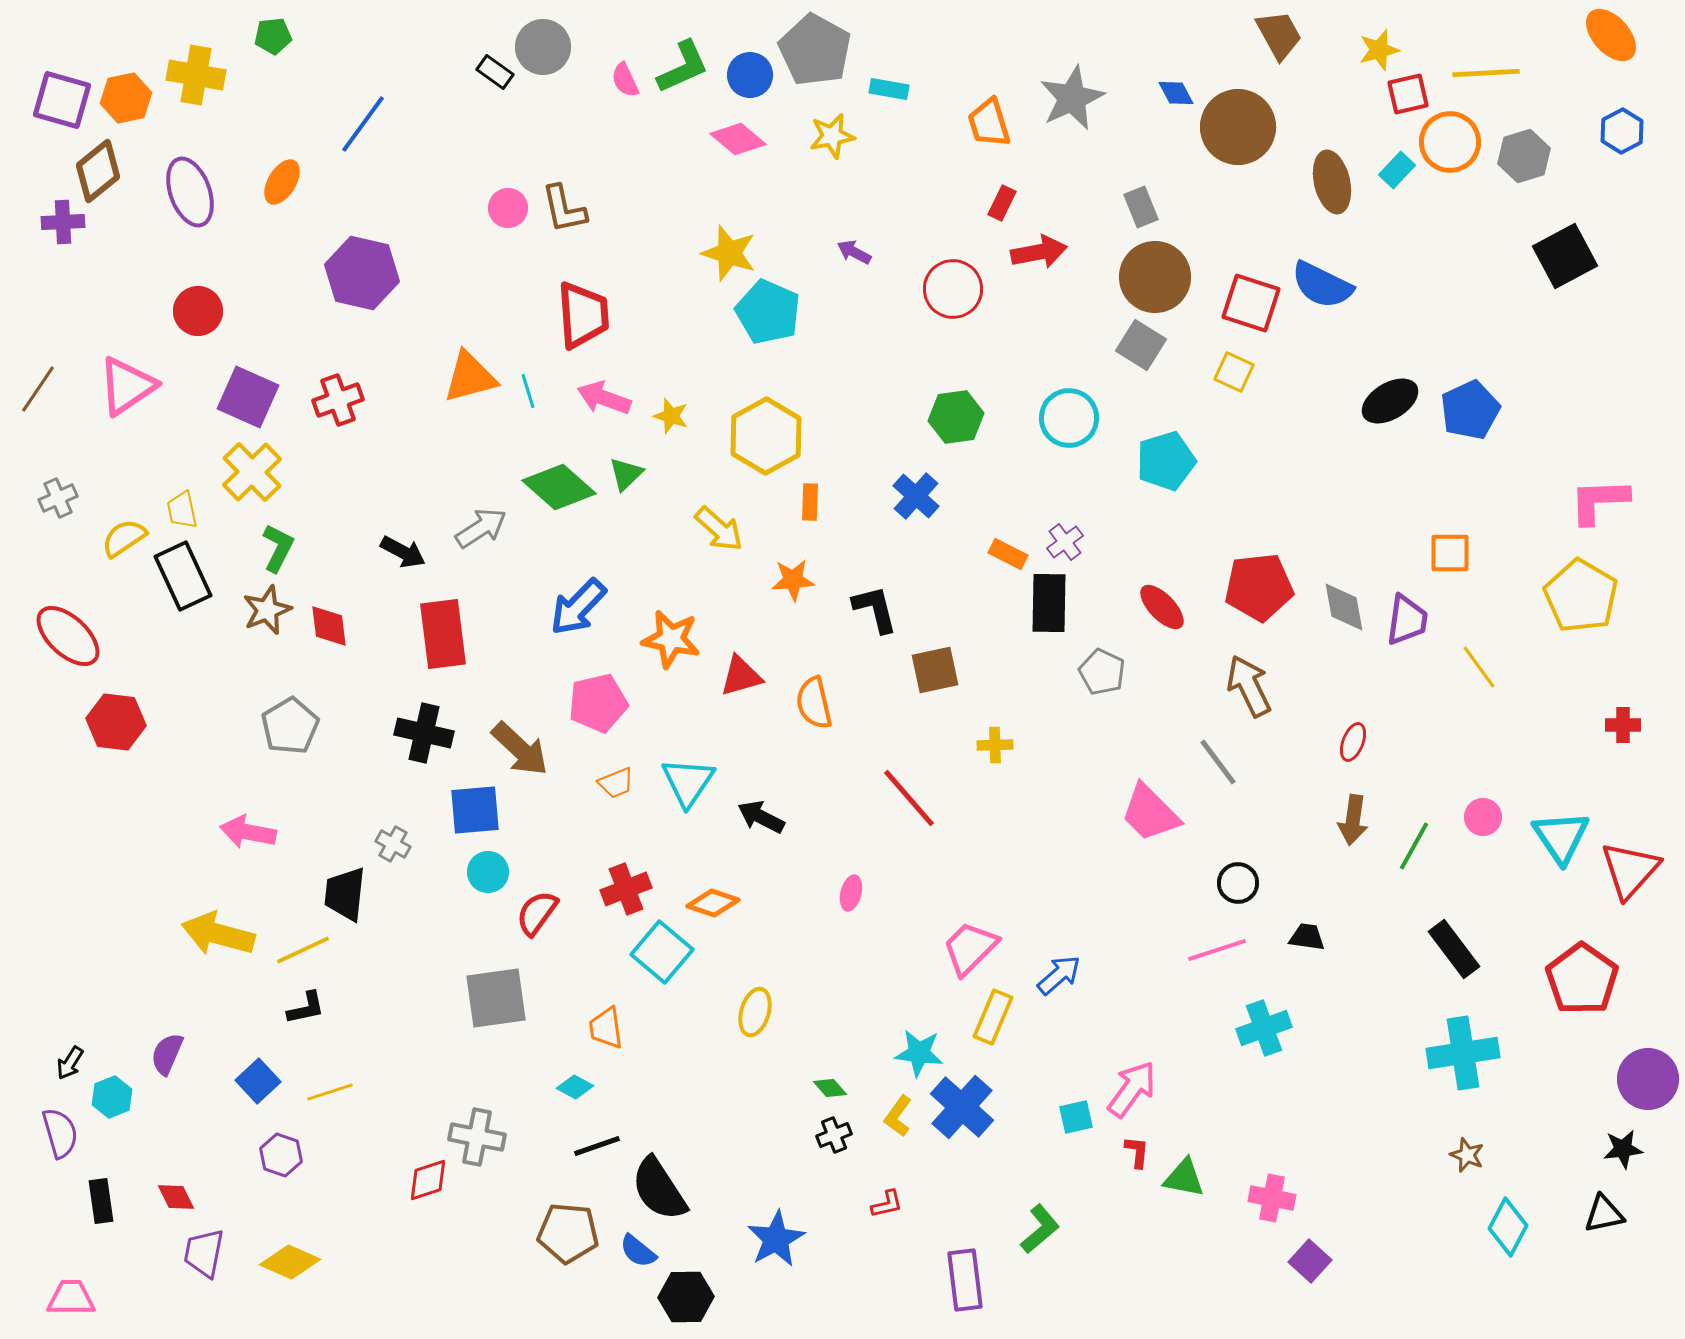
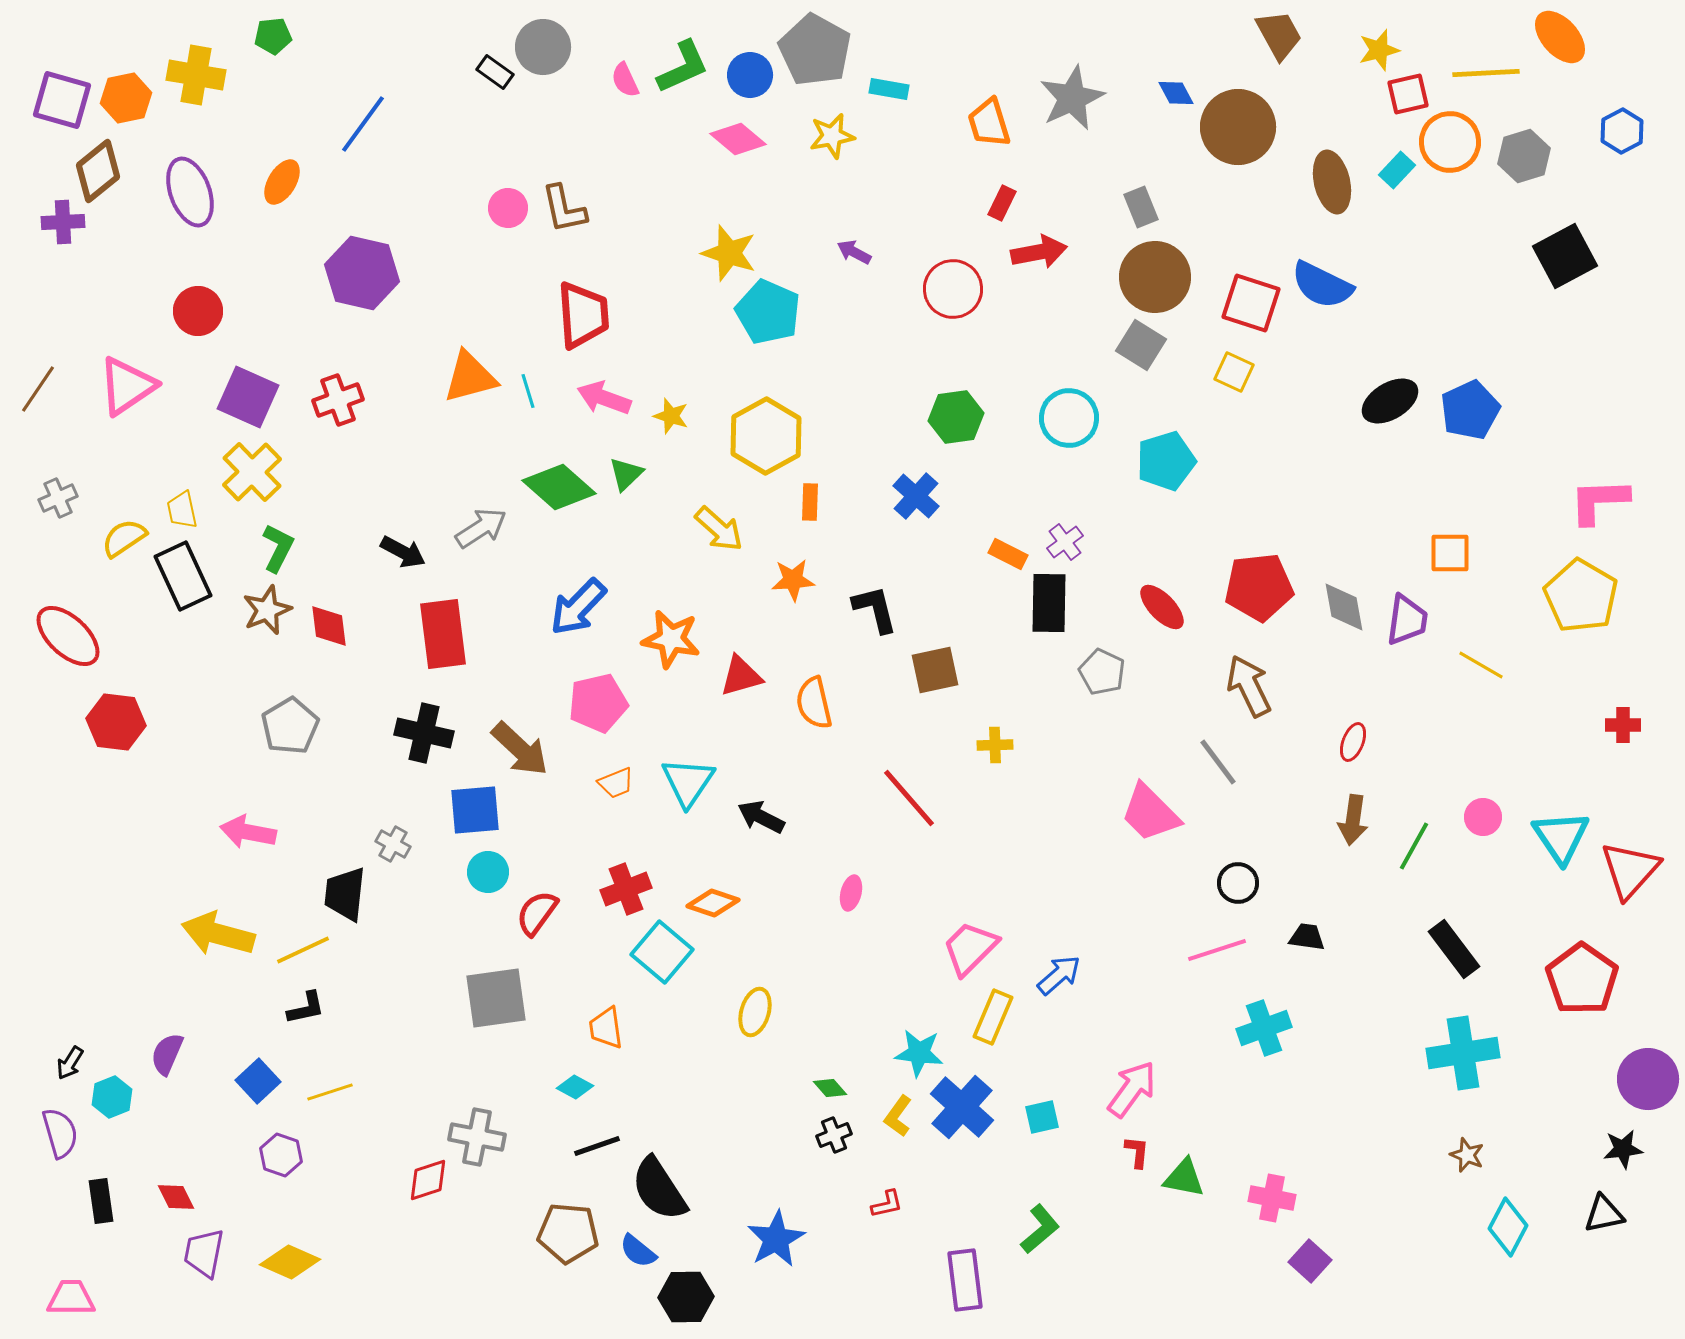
orange ellipse at (1611, 35): moved 51 px left, 2 px down
yellow line at (1479, 667): moved 2 px right, 2 px up; rotated 24 degrees counterclockwise
cyan square at (1076, 1117): moved 34 px left
